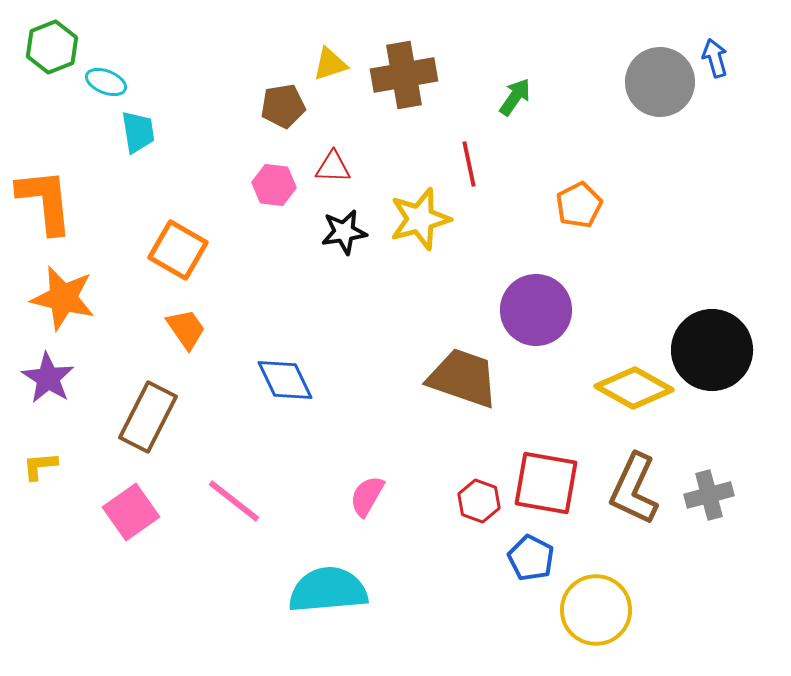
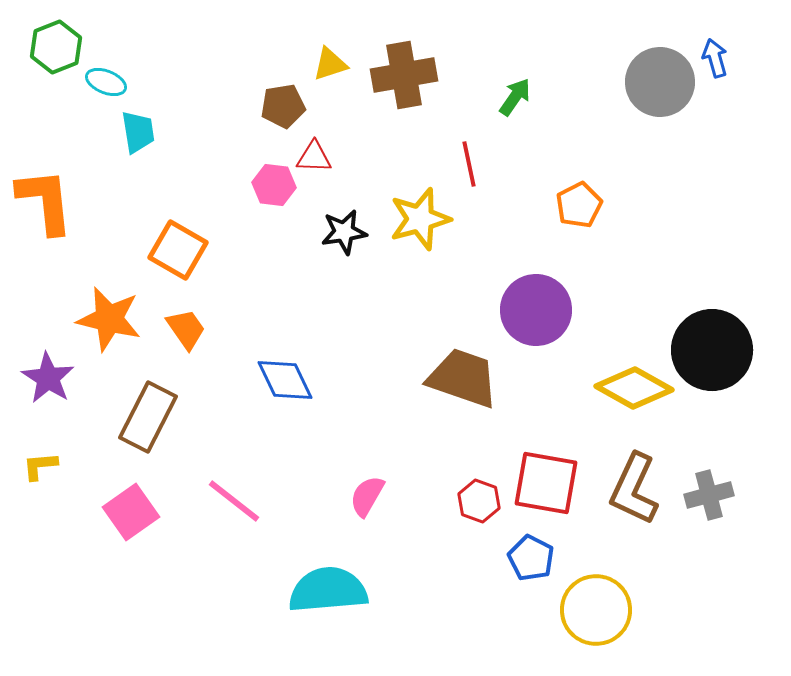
green hexagon: moved 4 px right
red triangle: moved 19 px left, 10 px up
orange star: moved 46 px right, 21 px down
